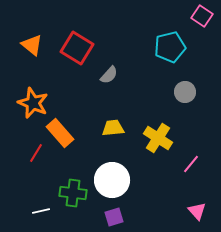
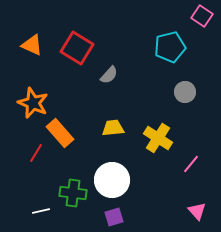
orange triangle: rotated 15 degrees counterclockwise
